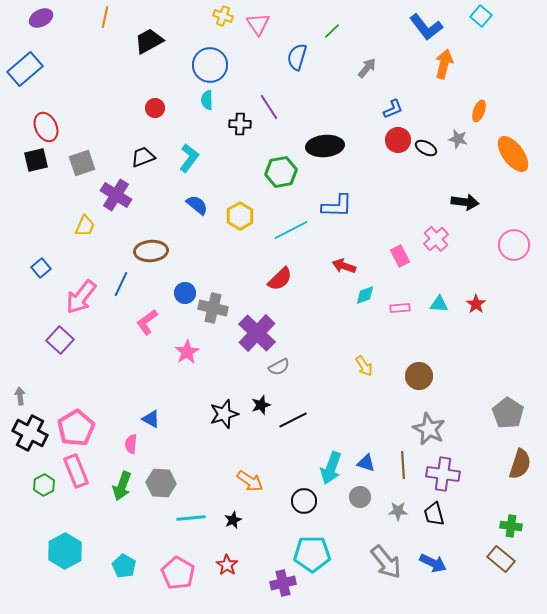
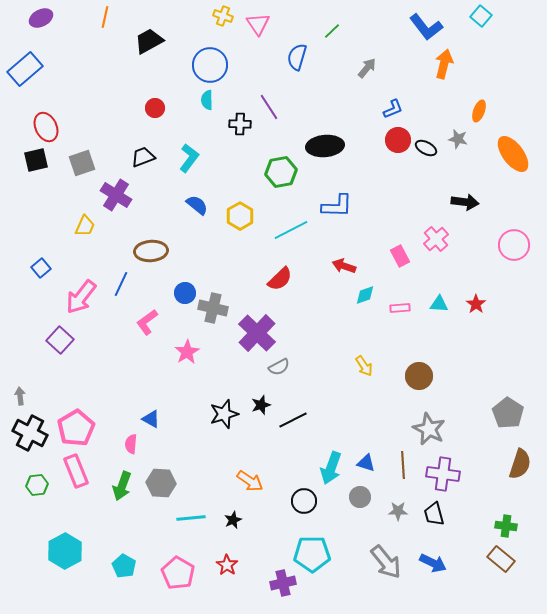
green hexagon at (44, 485): moved 7 px left; rotated 20 degrees clockwise
green cross at (511, 526): moved 5 px left
